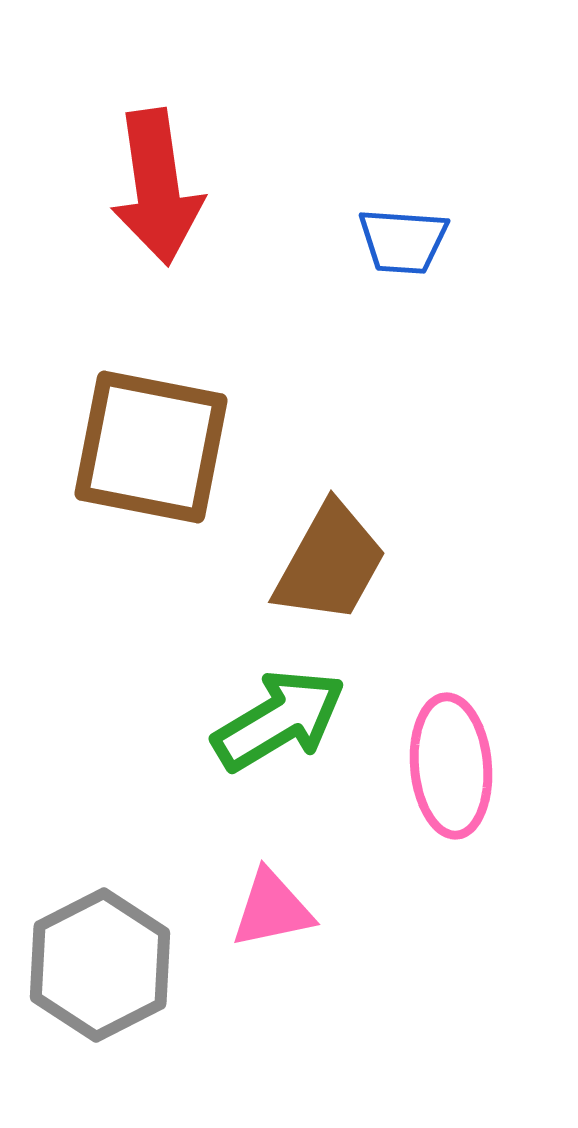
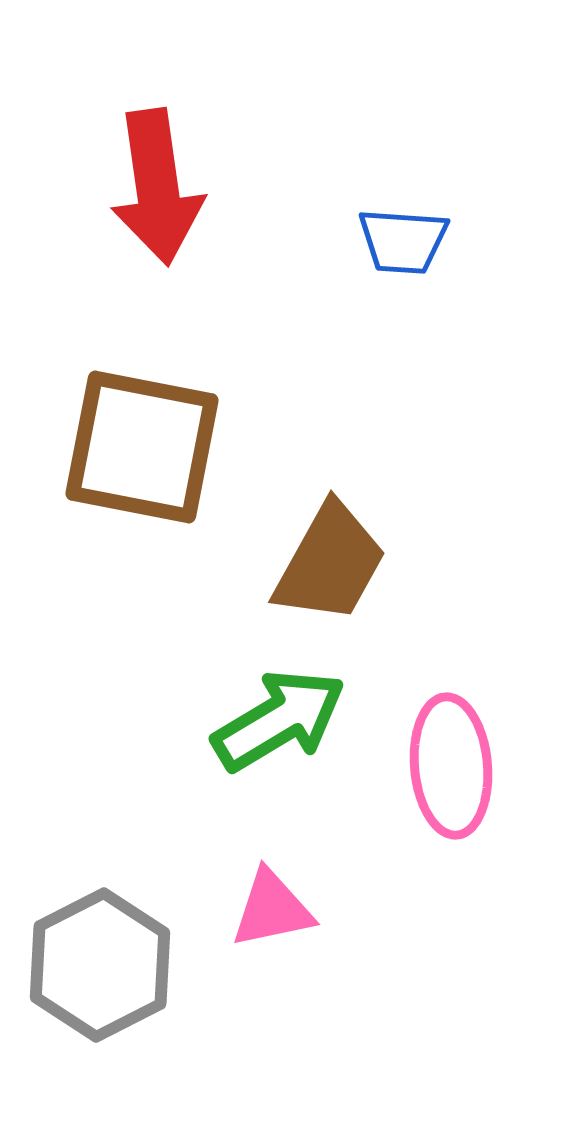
brown square: moved 9 px left
